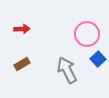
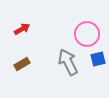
red arrow: rotated 28 degrees counterclockwise
blue square: rotated 28 degrees clockwise
gray arrow: moved 1 px right, 8 px up
